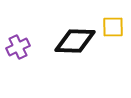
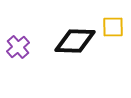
purple cross: rotated 15 degrees counterclockwise
